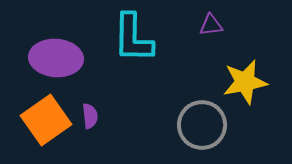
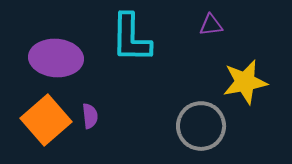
cyan L-shape: moved 2 px left
orange square: rotated 6 degrees counterclockwise
gray circle: moved 1 px left, 1 px down
